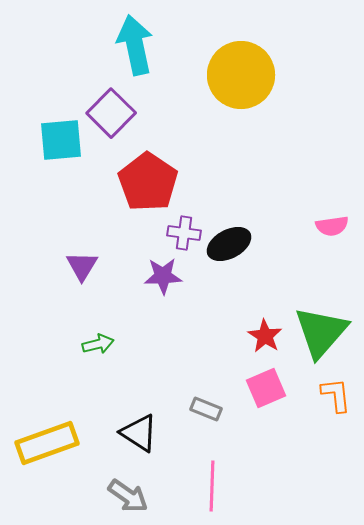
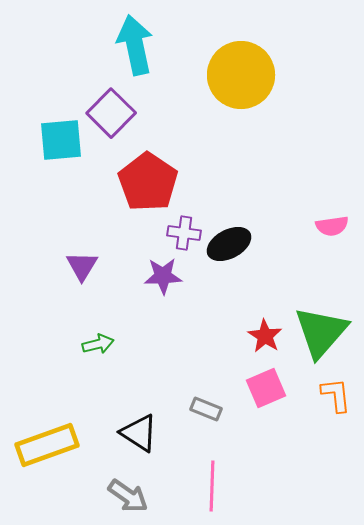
yellow rectangle: moved 2 px down
